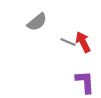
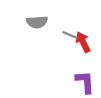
gray semicircle: rotated 35 degrees clockwise
gray line: moved 2 px right, 7 px up
